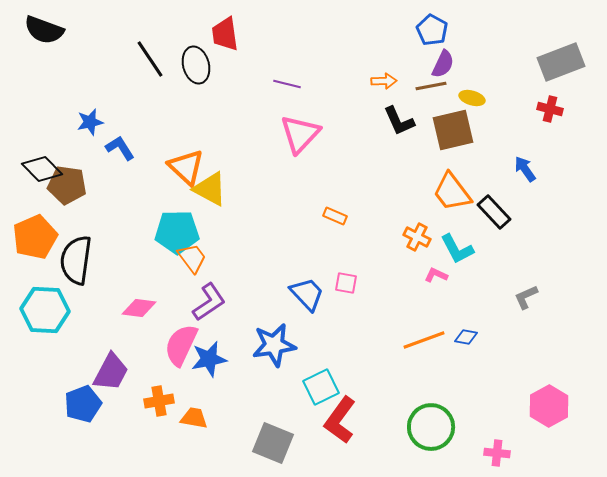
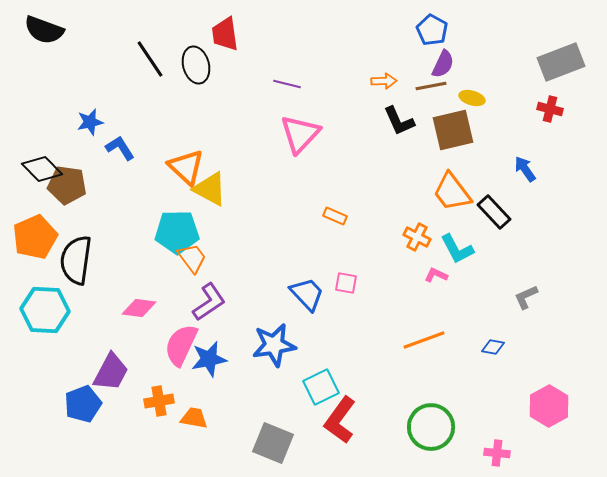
blue diamond at (466, 337): moved 27 px right, 10 px down
